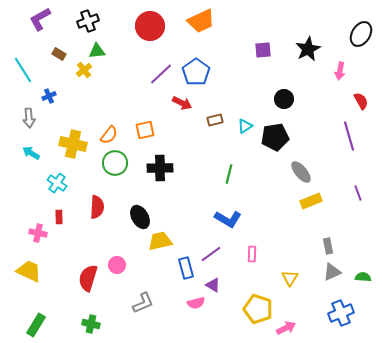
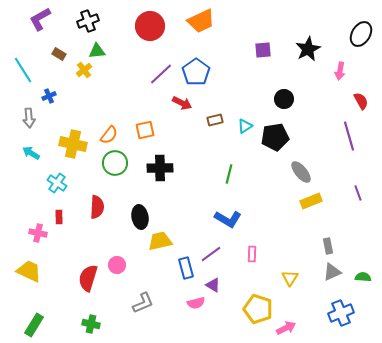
black ellipse at (140, 217): rotated 20 degrees clockwise
green rectangle at (36, 325): moved 2 px left
